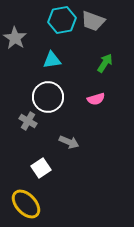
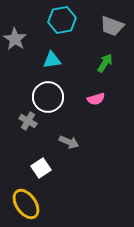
gray trapezoid: moved 19 px right, 5 px down
gray star: moved 1 px down
yellow ellipse: rotated 8 degrees clockwise
